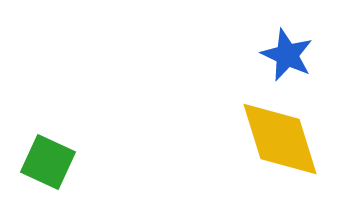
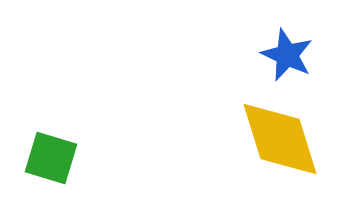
green square: moved 3 px right, 4 px up; rotated 8 degrees counterclockwise
